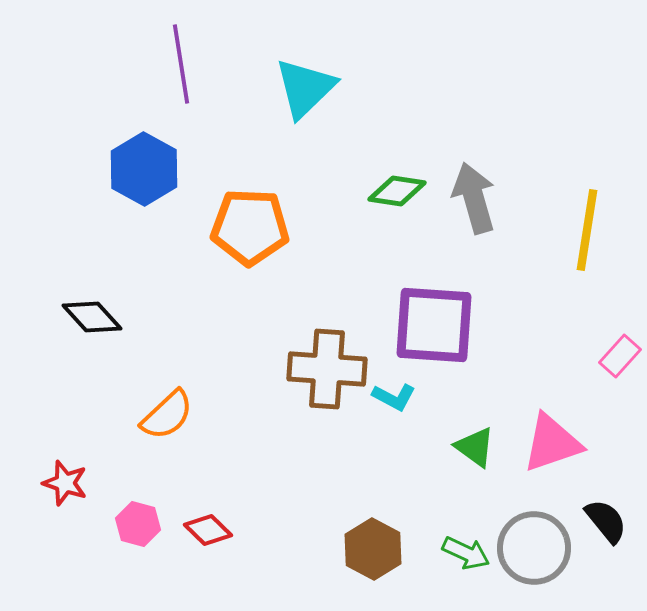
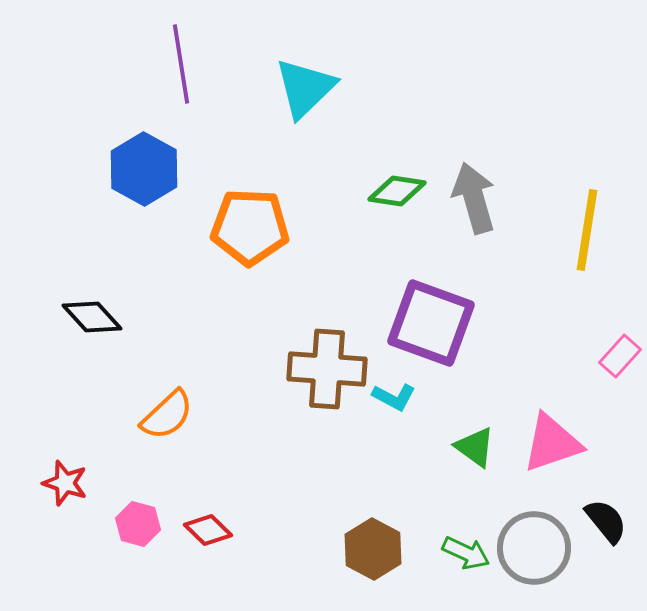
purple square: moved 3 px left, 2 px up; rotated 16 degrees clockwise
